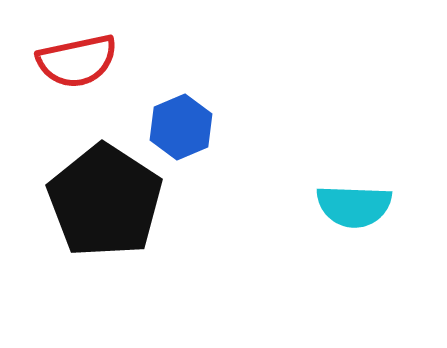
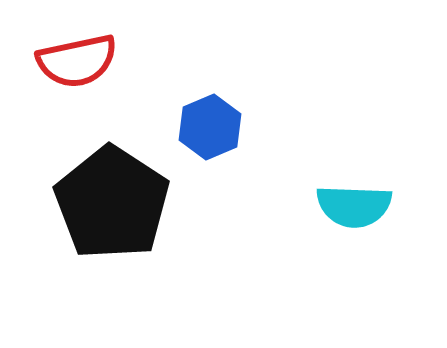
blue hexagon: moved 29 px right
black pentagon: moved 7 px right, 2 px down
